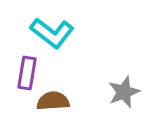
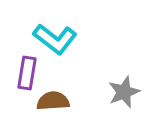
cyan L-shape: moved 3 px right, 6 px down
